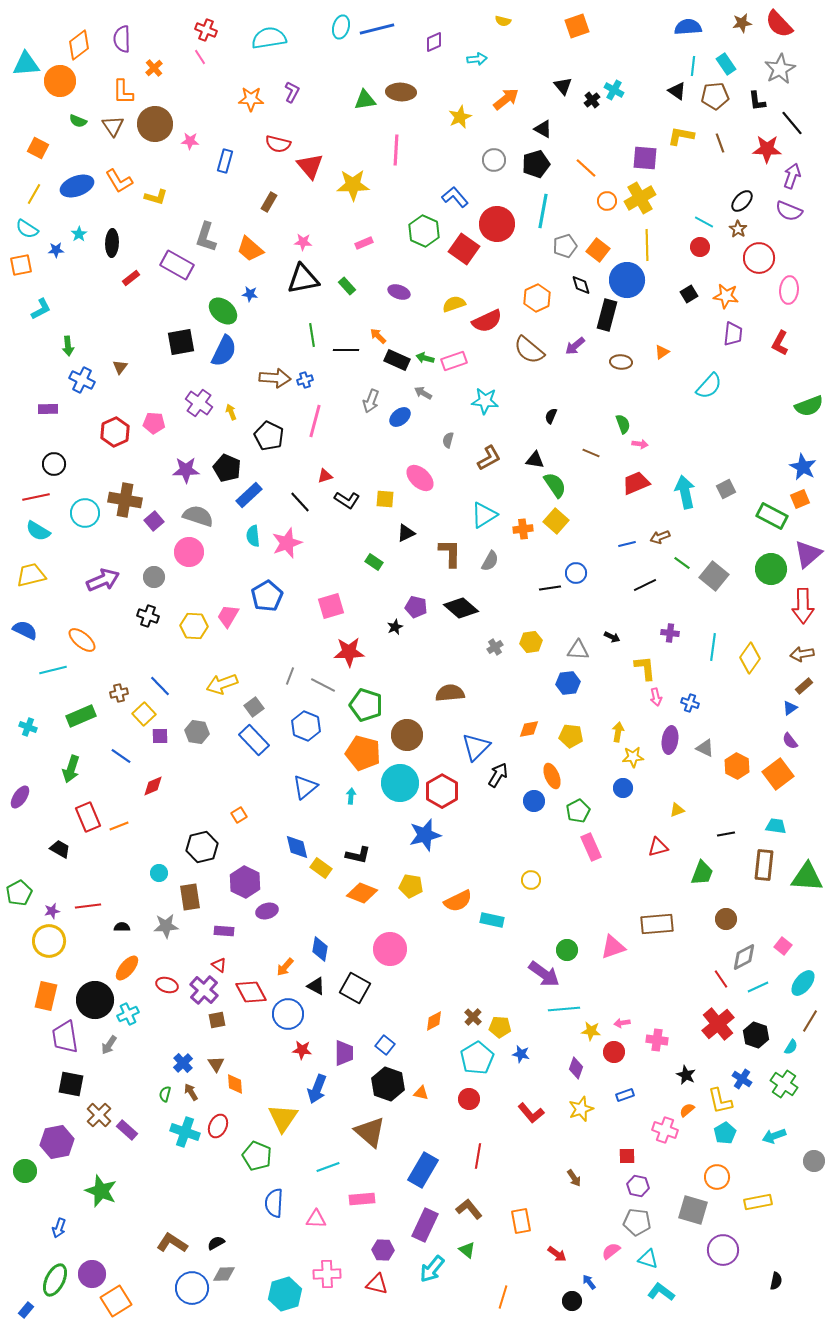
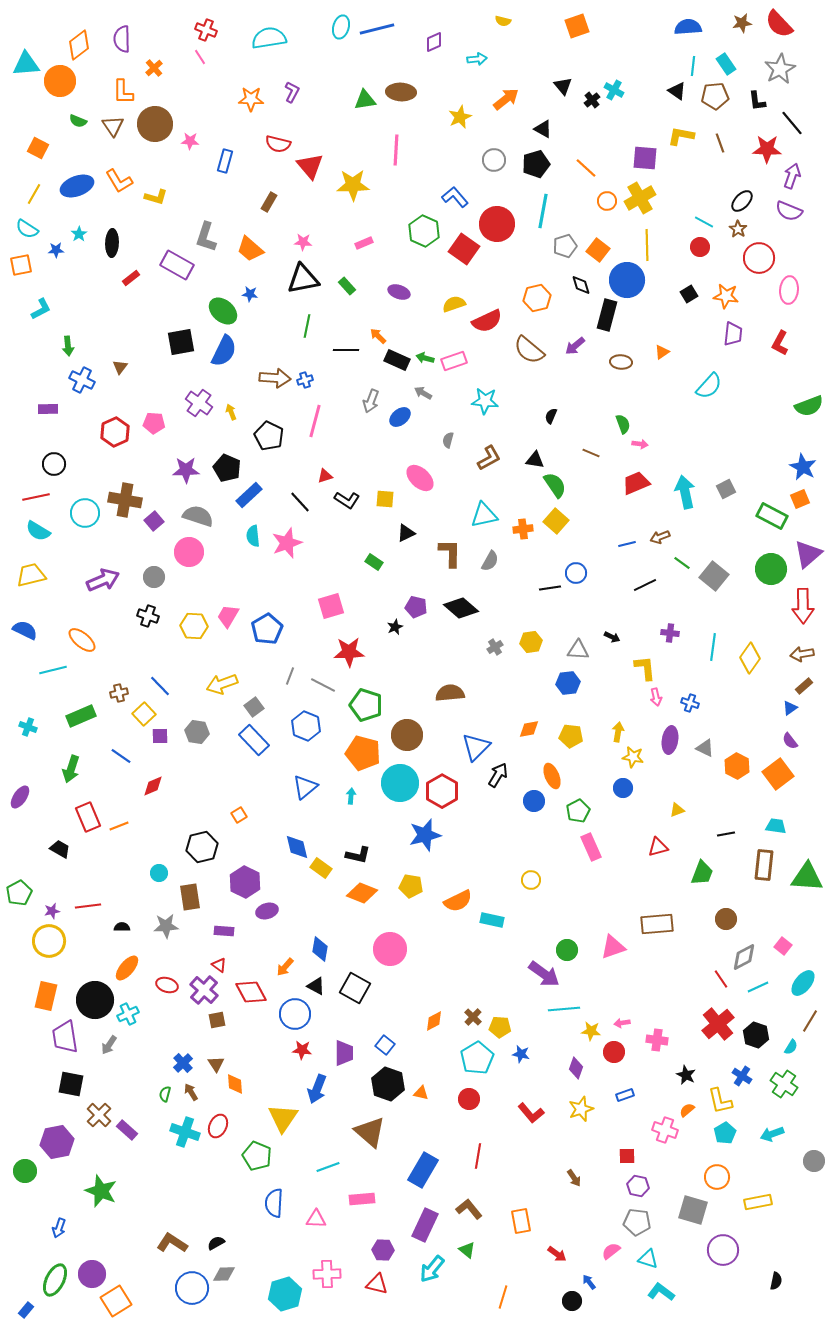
orange hexagon at (537, 298): rotated 12 degrees clockwise
green line at (312, 335): moved 5 px left, 9 px up; rotated 20 degrees clockwise
cyan triangle at (484, 515): rotated 20 degrees clockwise
blue pentagon at (267, 596): moved 33 px down
yellow star at (633, 757): rotated 15 degrees clockwise
blue circle at (288, 1014): moved 7 px right
blue cross at (742, 1079): moved 3 px up
cyan arrow at (774, 1136): moved 2 px left, 2 px up
